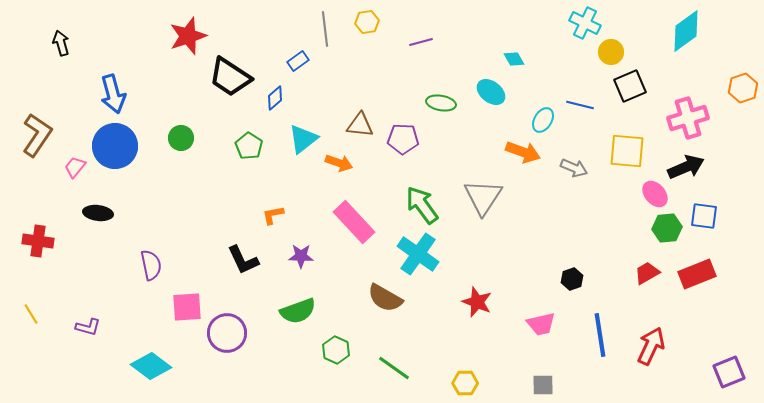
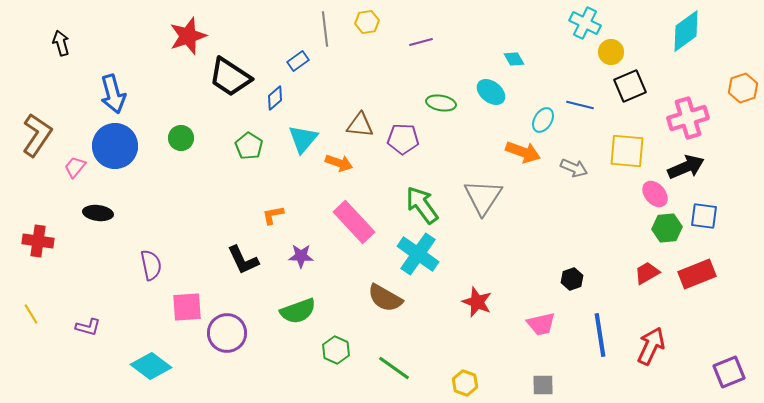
cyan triangle at (303, 139): rotated 12 degrees counterclockwise
yellow hexagon at (465, 383): rotated 20 degrees clockwise
